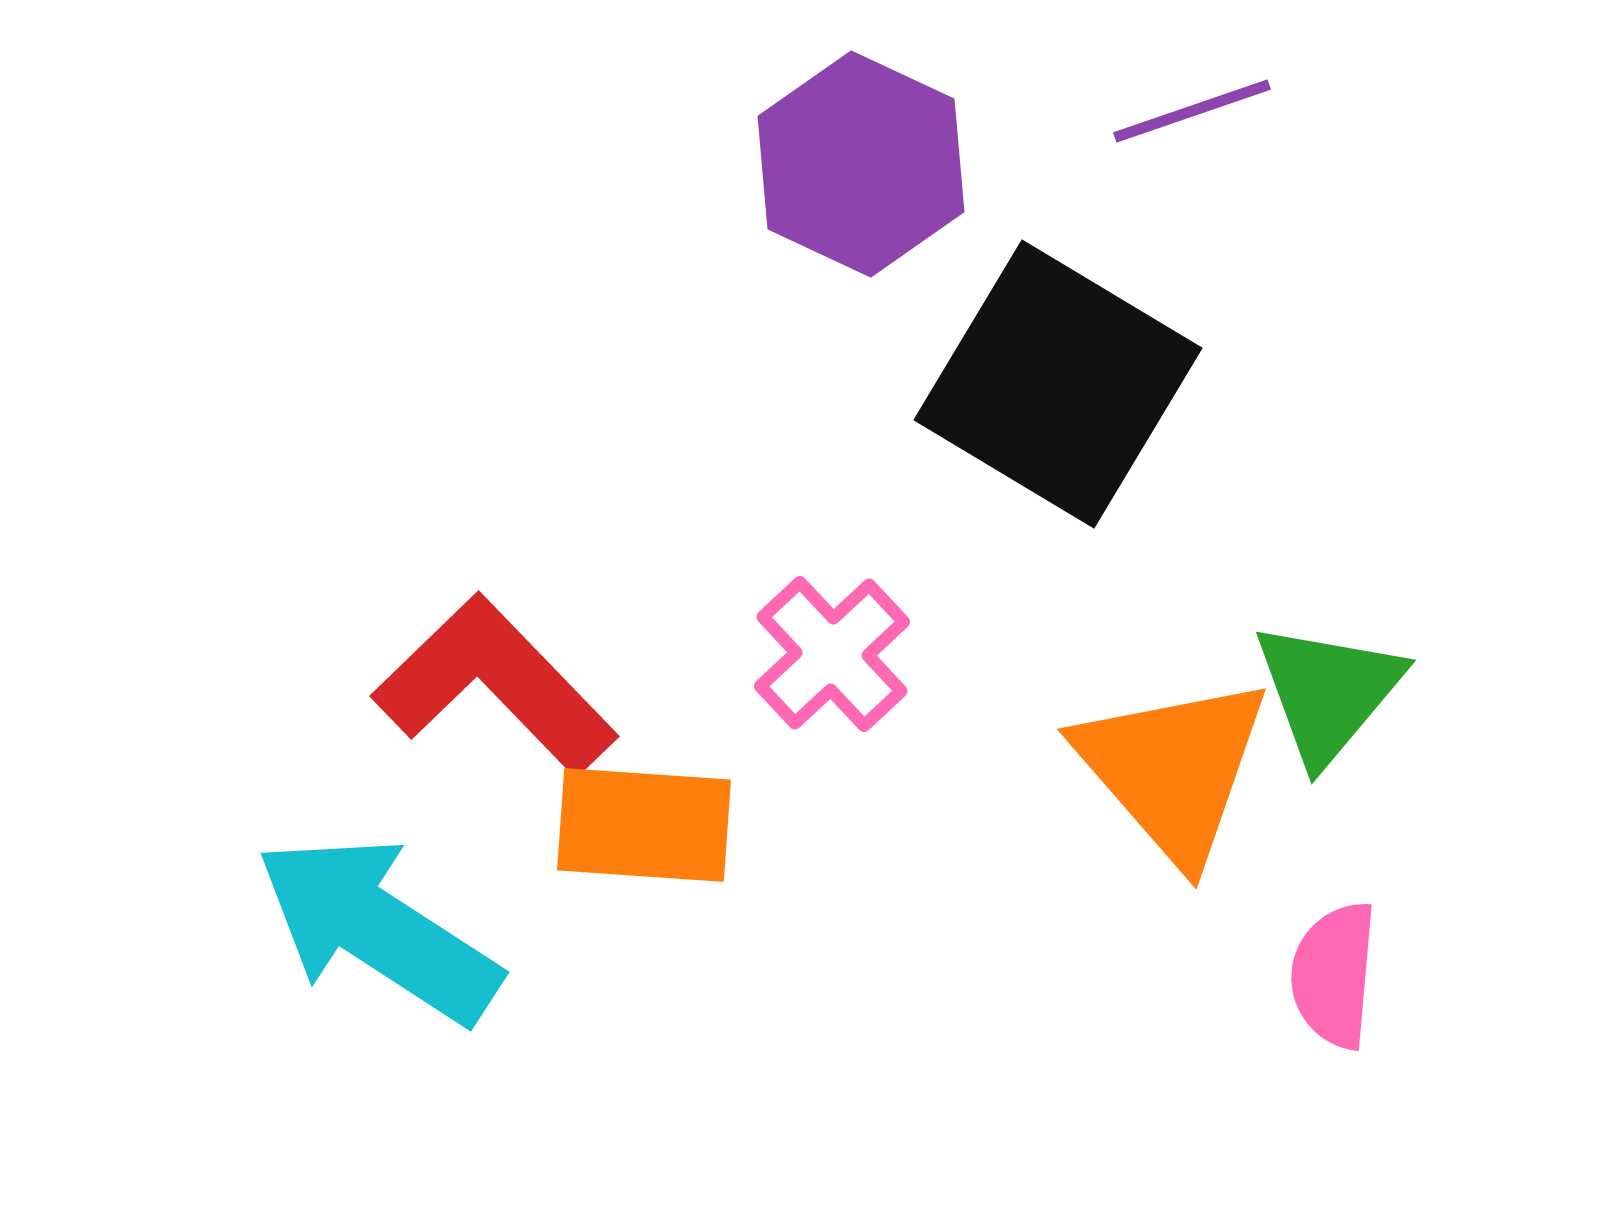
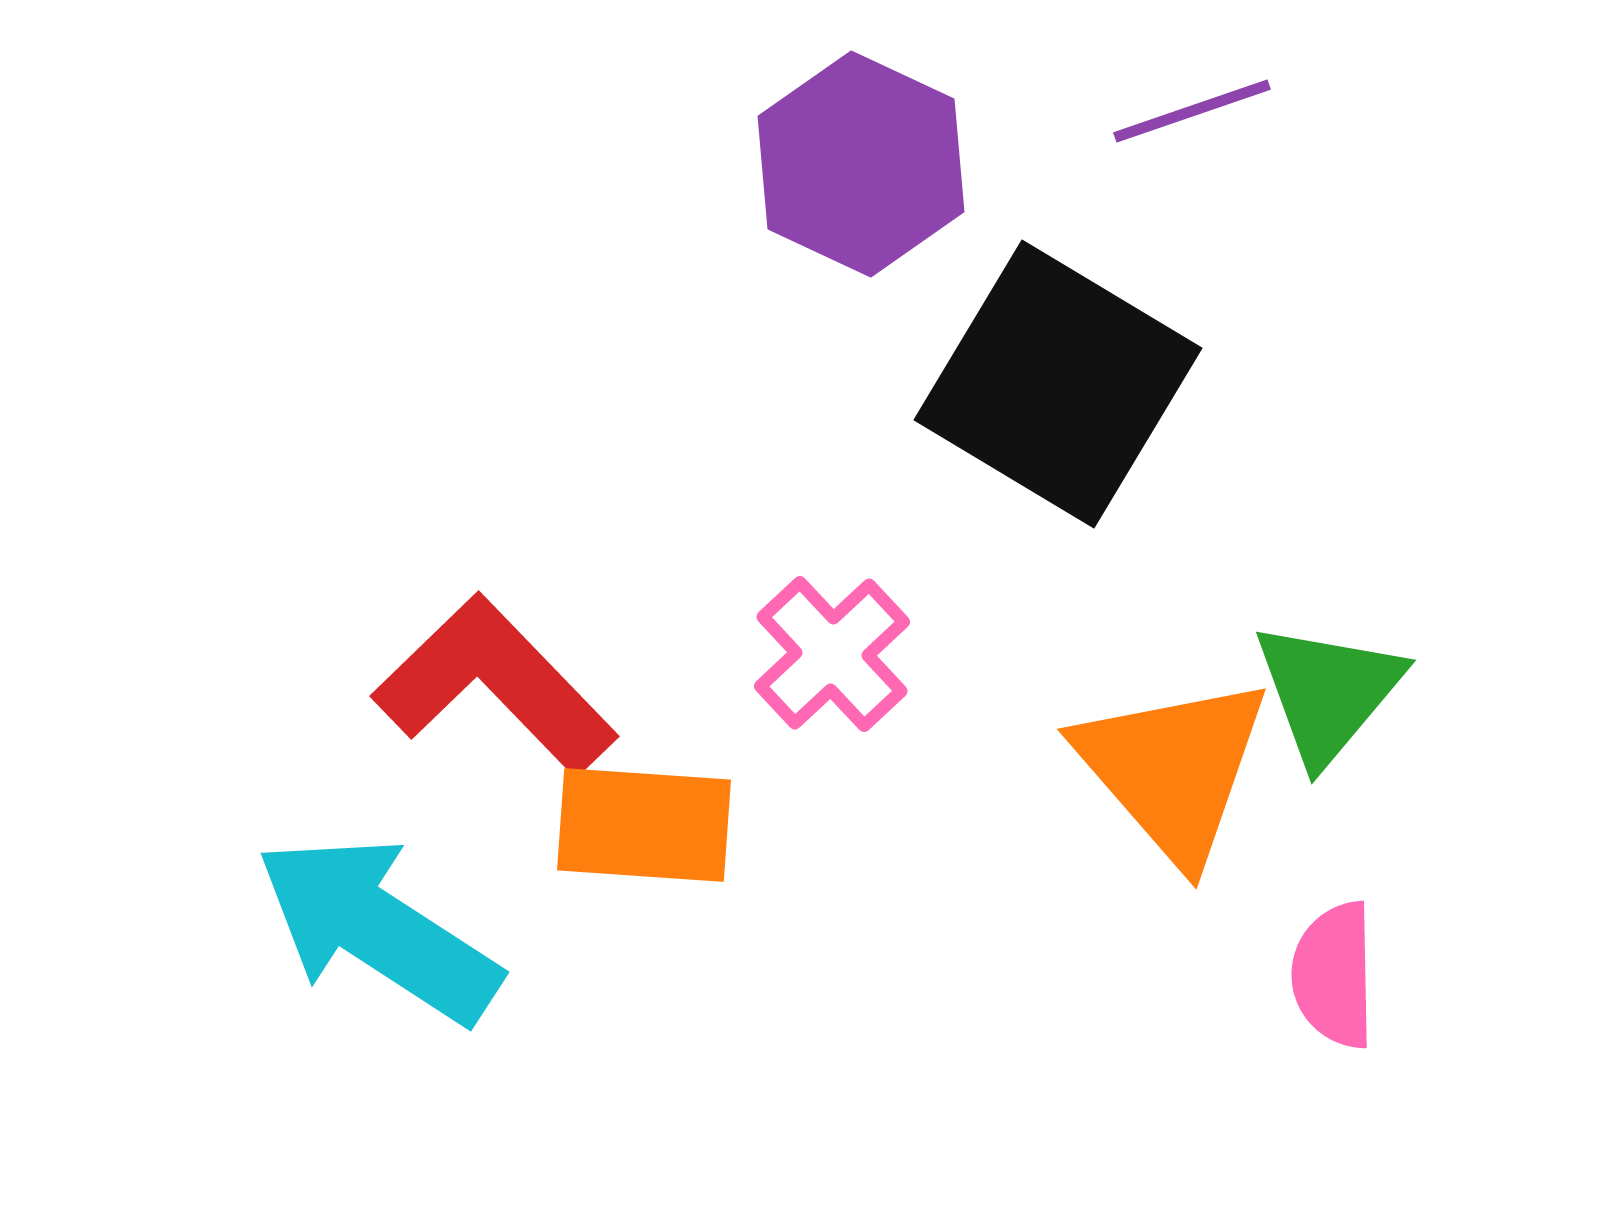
pink semicircle: rotated 6 degrees counterclockwise
